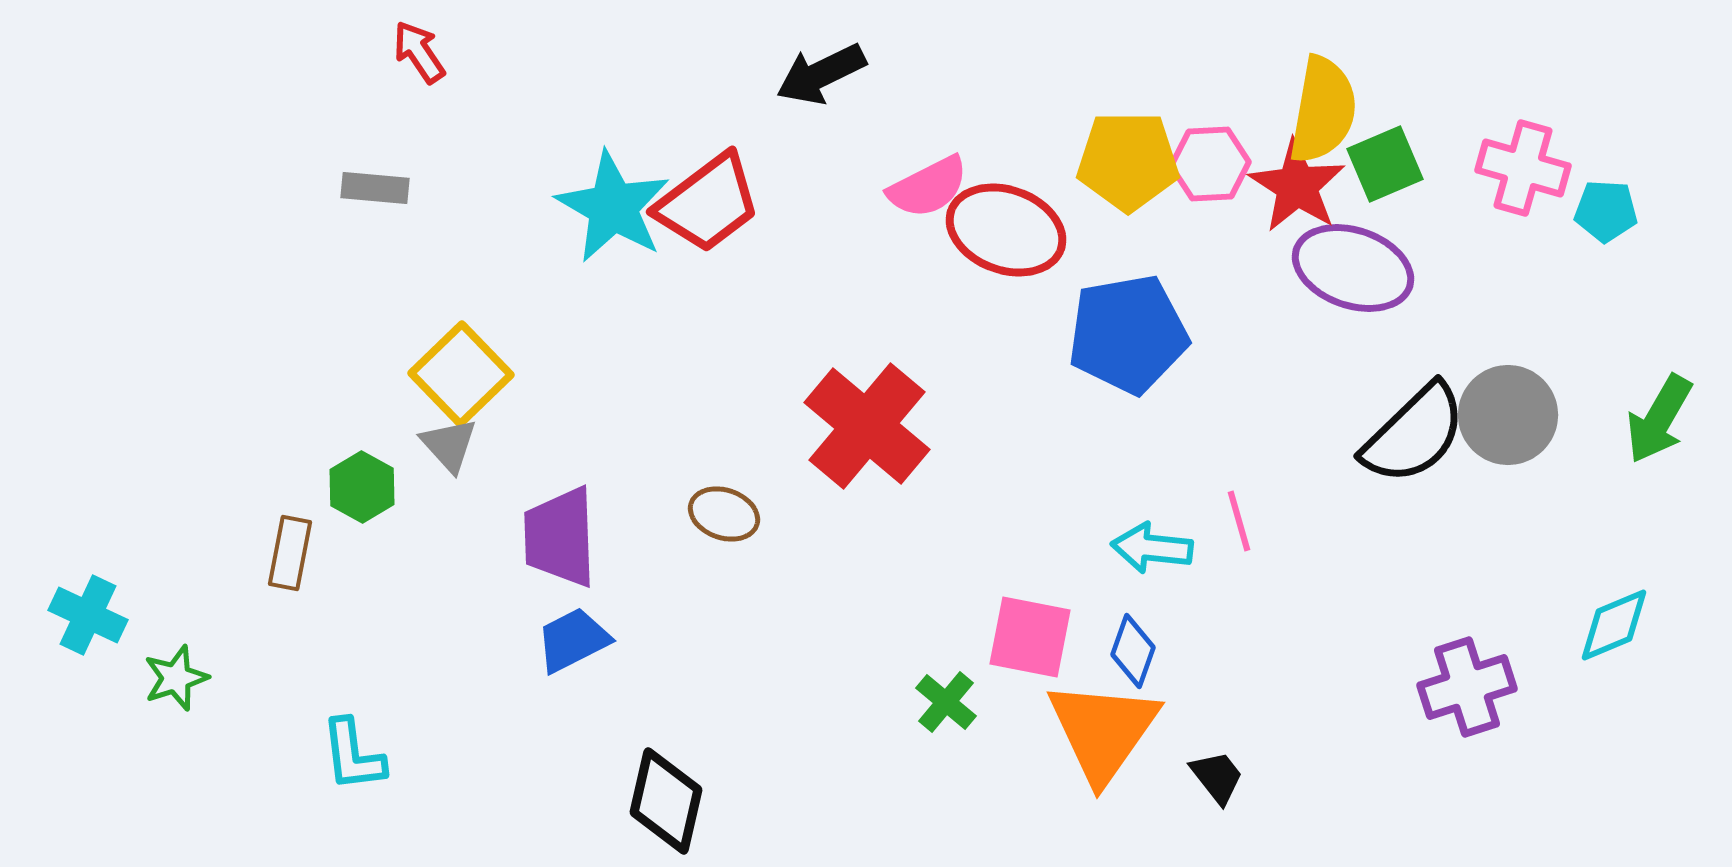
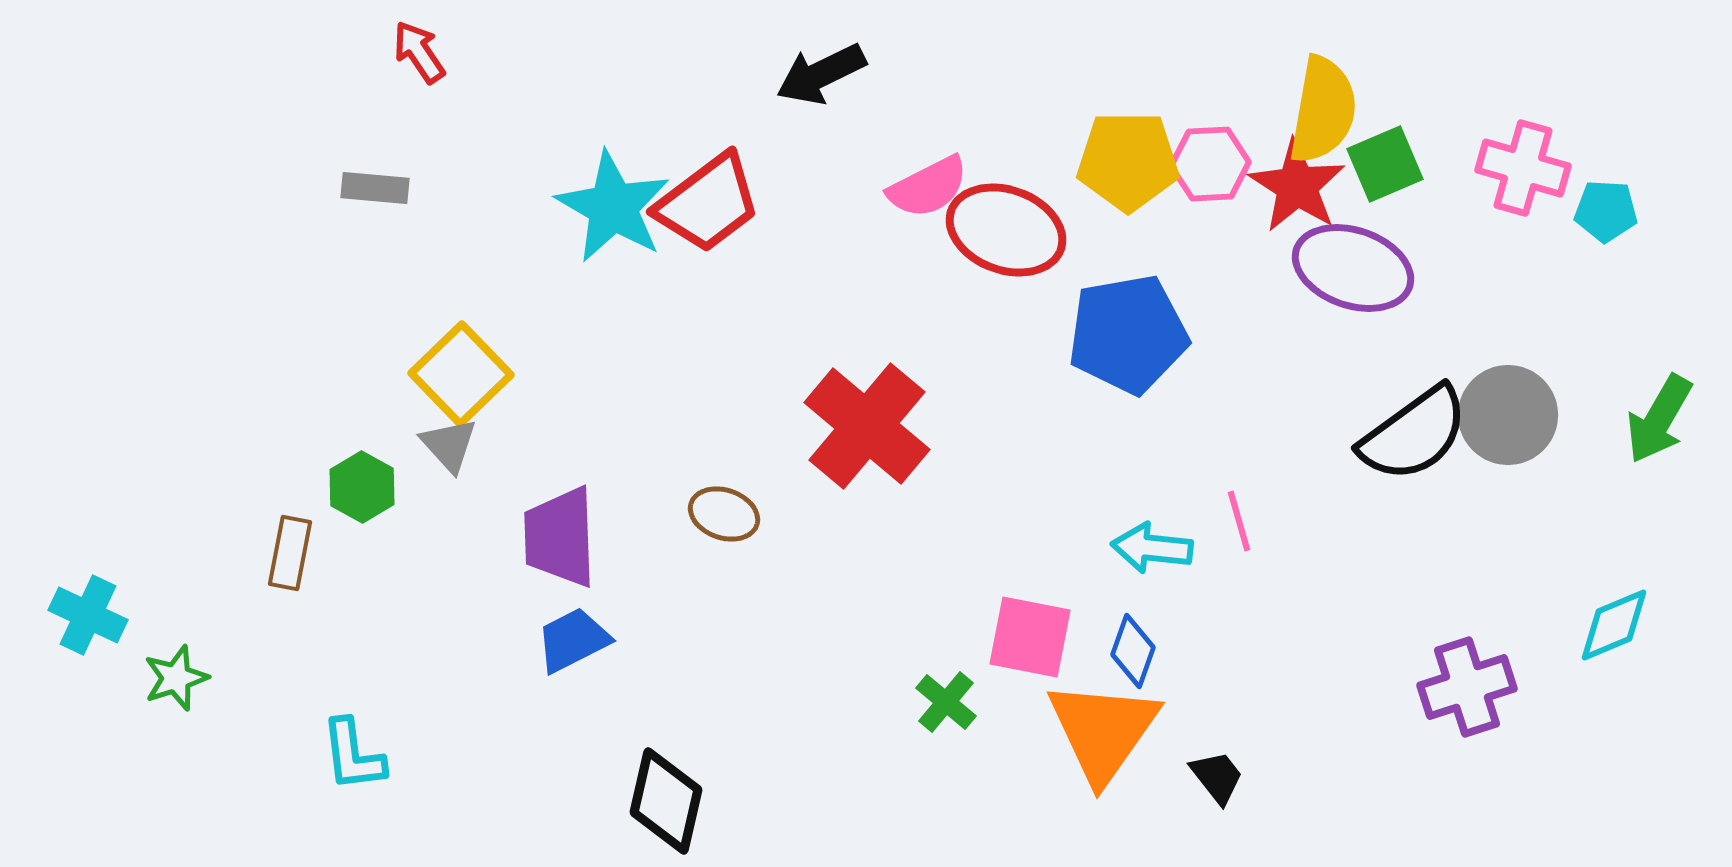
black semicircle: rotated 8 degrees clockwise
